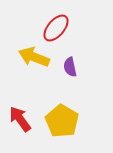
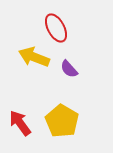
red ellipse: rotated 68 degrees counterclockwise
purple semicircle: moved 1 px left, 2 px down; rotated 30 degrees counterclockwise
red arrow: moved 4 px down
